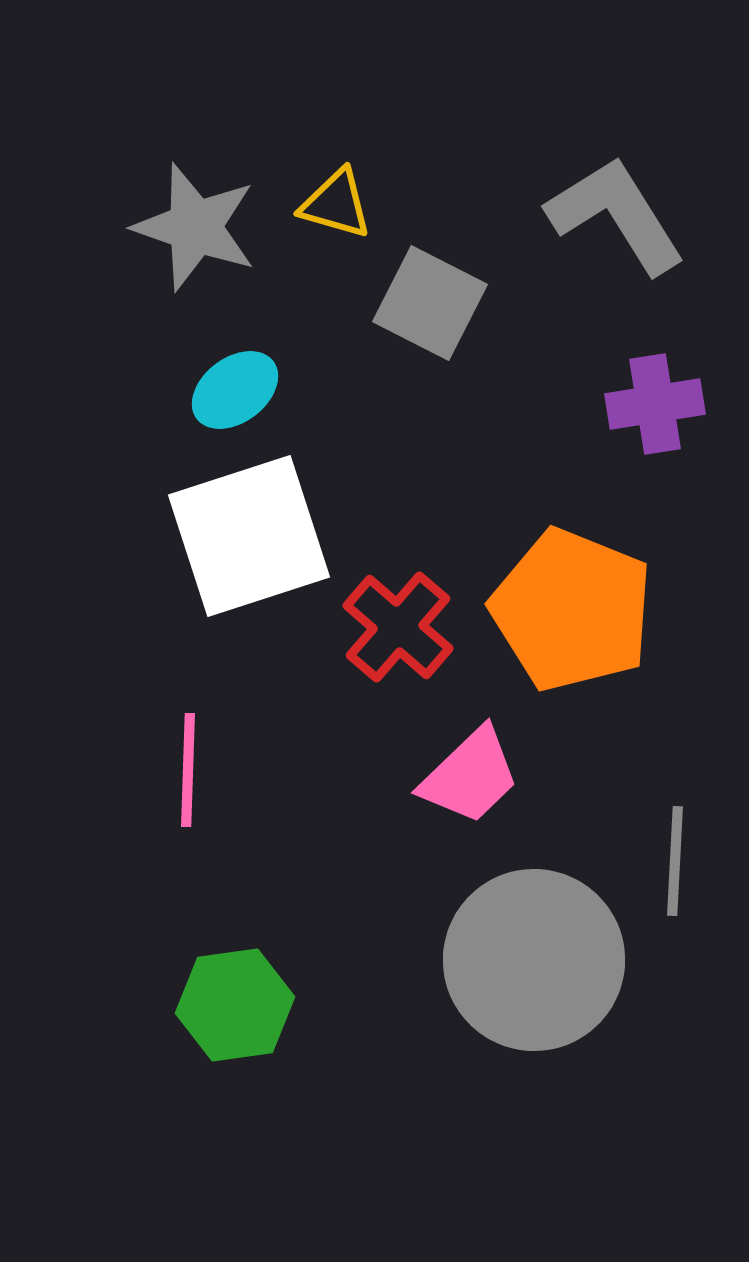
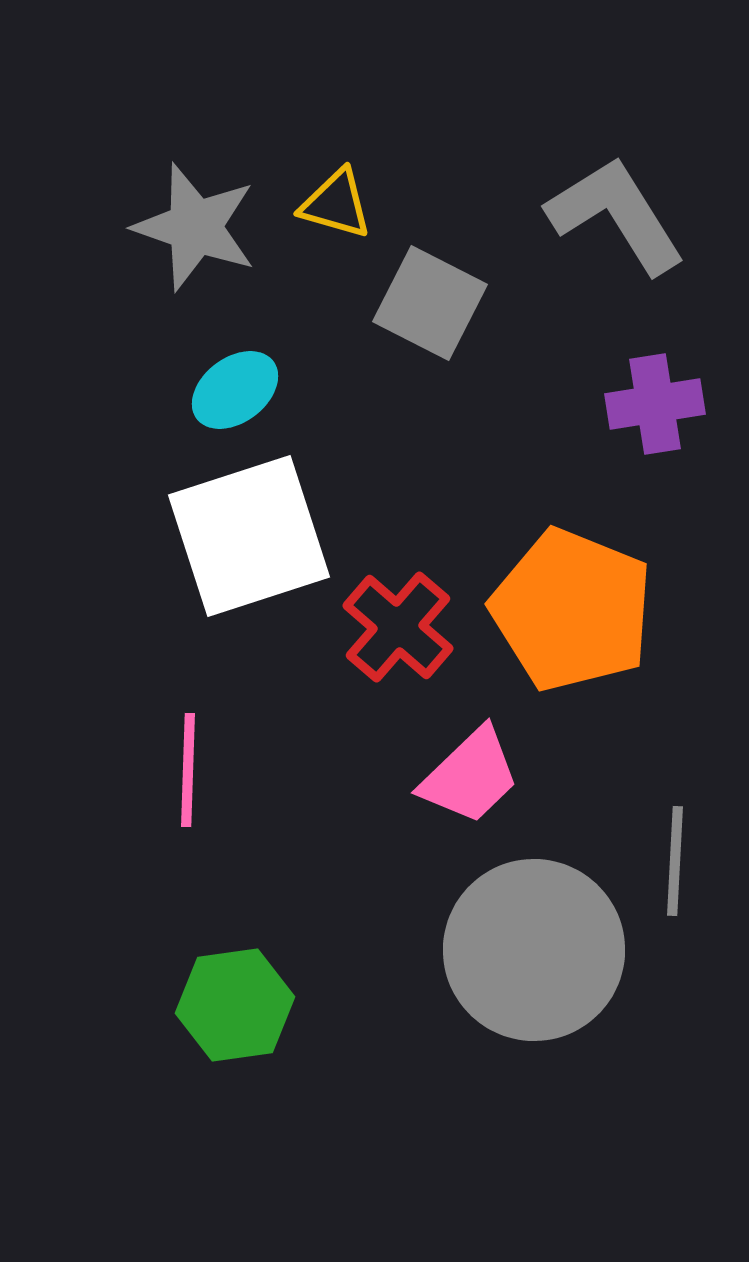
gray circle: moved 10 px up
